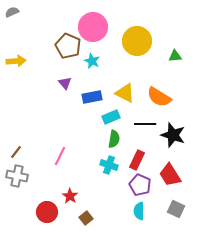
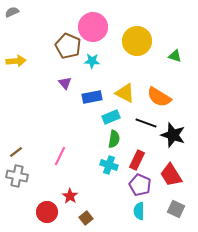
green triangle: rotated 24 degrees clockwise
cyan star: rotated 21 degrees counterclockwise
black line: moved 1 px right, 1 px up; rotated 20 degrees clockwise
brown line: rotated 16 degrees clockwise
red trapezoid: moved 1 px right
